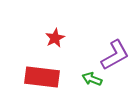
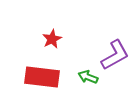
red star: moved 3 px left, 1 px down
green arrow: moved 4 px left, 2 px up
